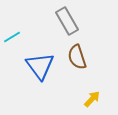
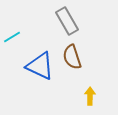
brown semicircle: moved 5 px left
blue triangle: rotated 28 degrees counterclockwise
yellow arrow: moved 2 px left, 3 px up; rotated 42 degrees counterclockwise
